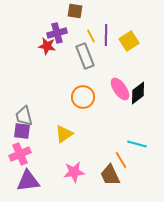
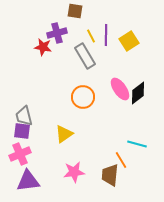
red star: moved 4 px left, 1 px down
gray rectangle: rotated 10 degrees counterclockwise
brown trapezoid: rotated 30 degrees clockwise
